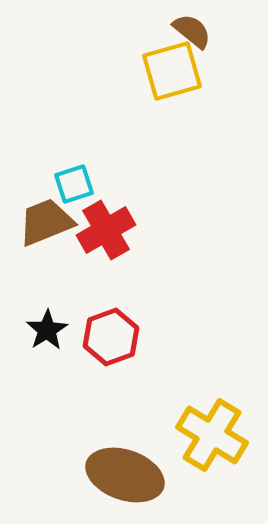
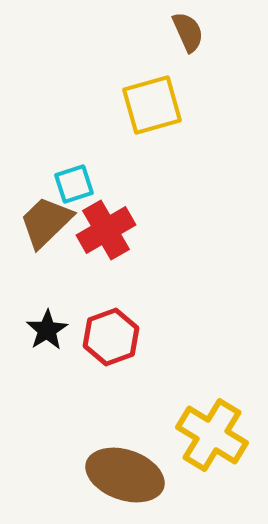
brown semicircle: moved 4 px left, 1 px down; rotated 27 degrees clockwise
yellow square: moved 20 px left, 34 px down
brown trapezoid: rotated 22 degrees counterclockwise
